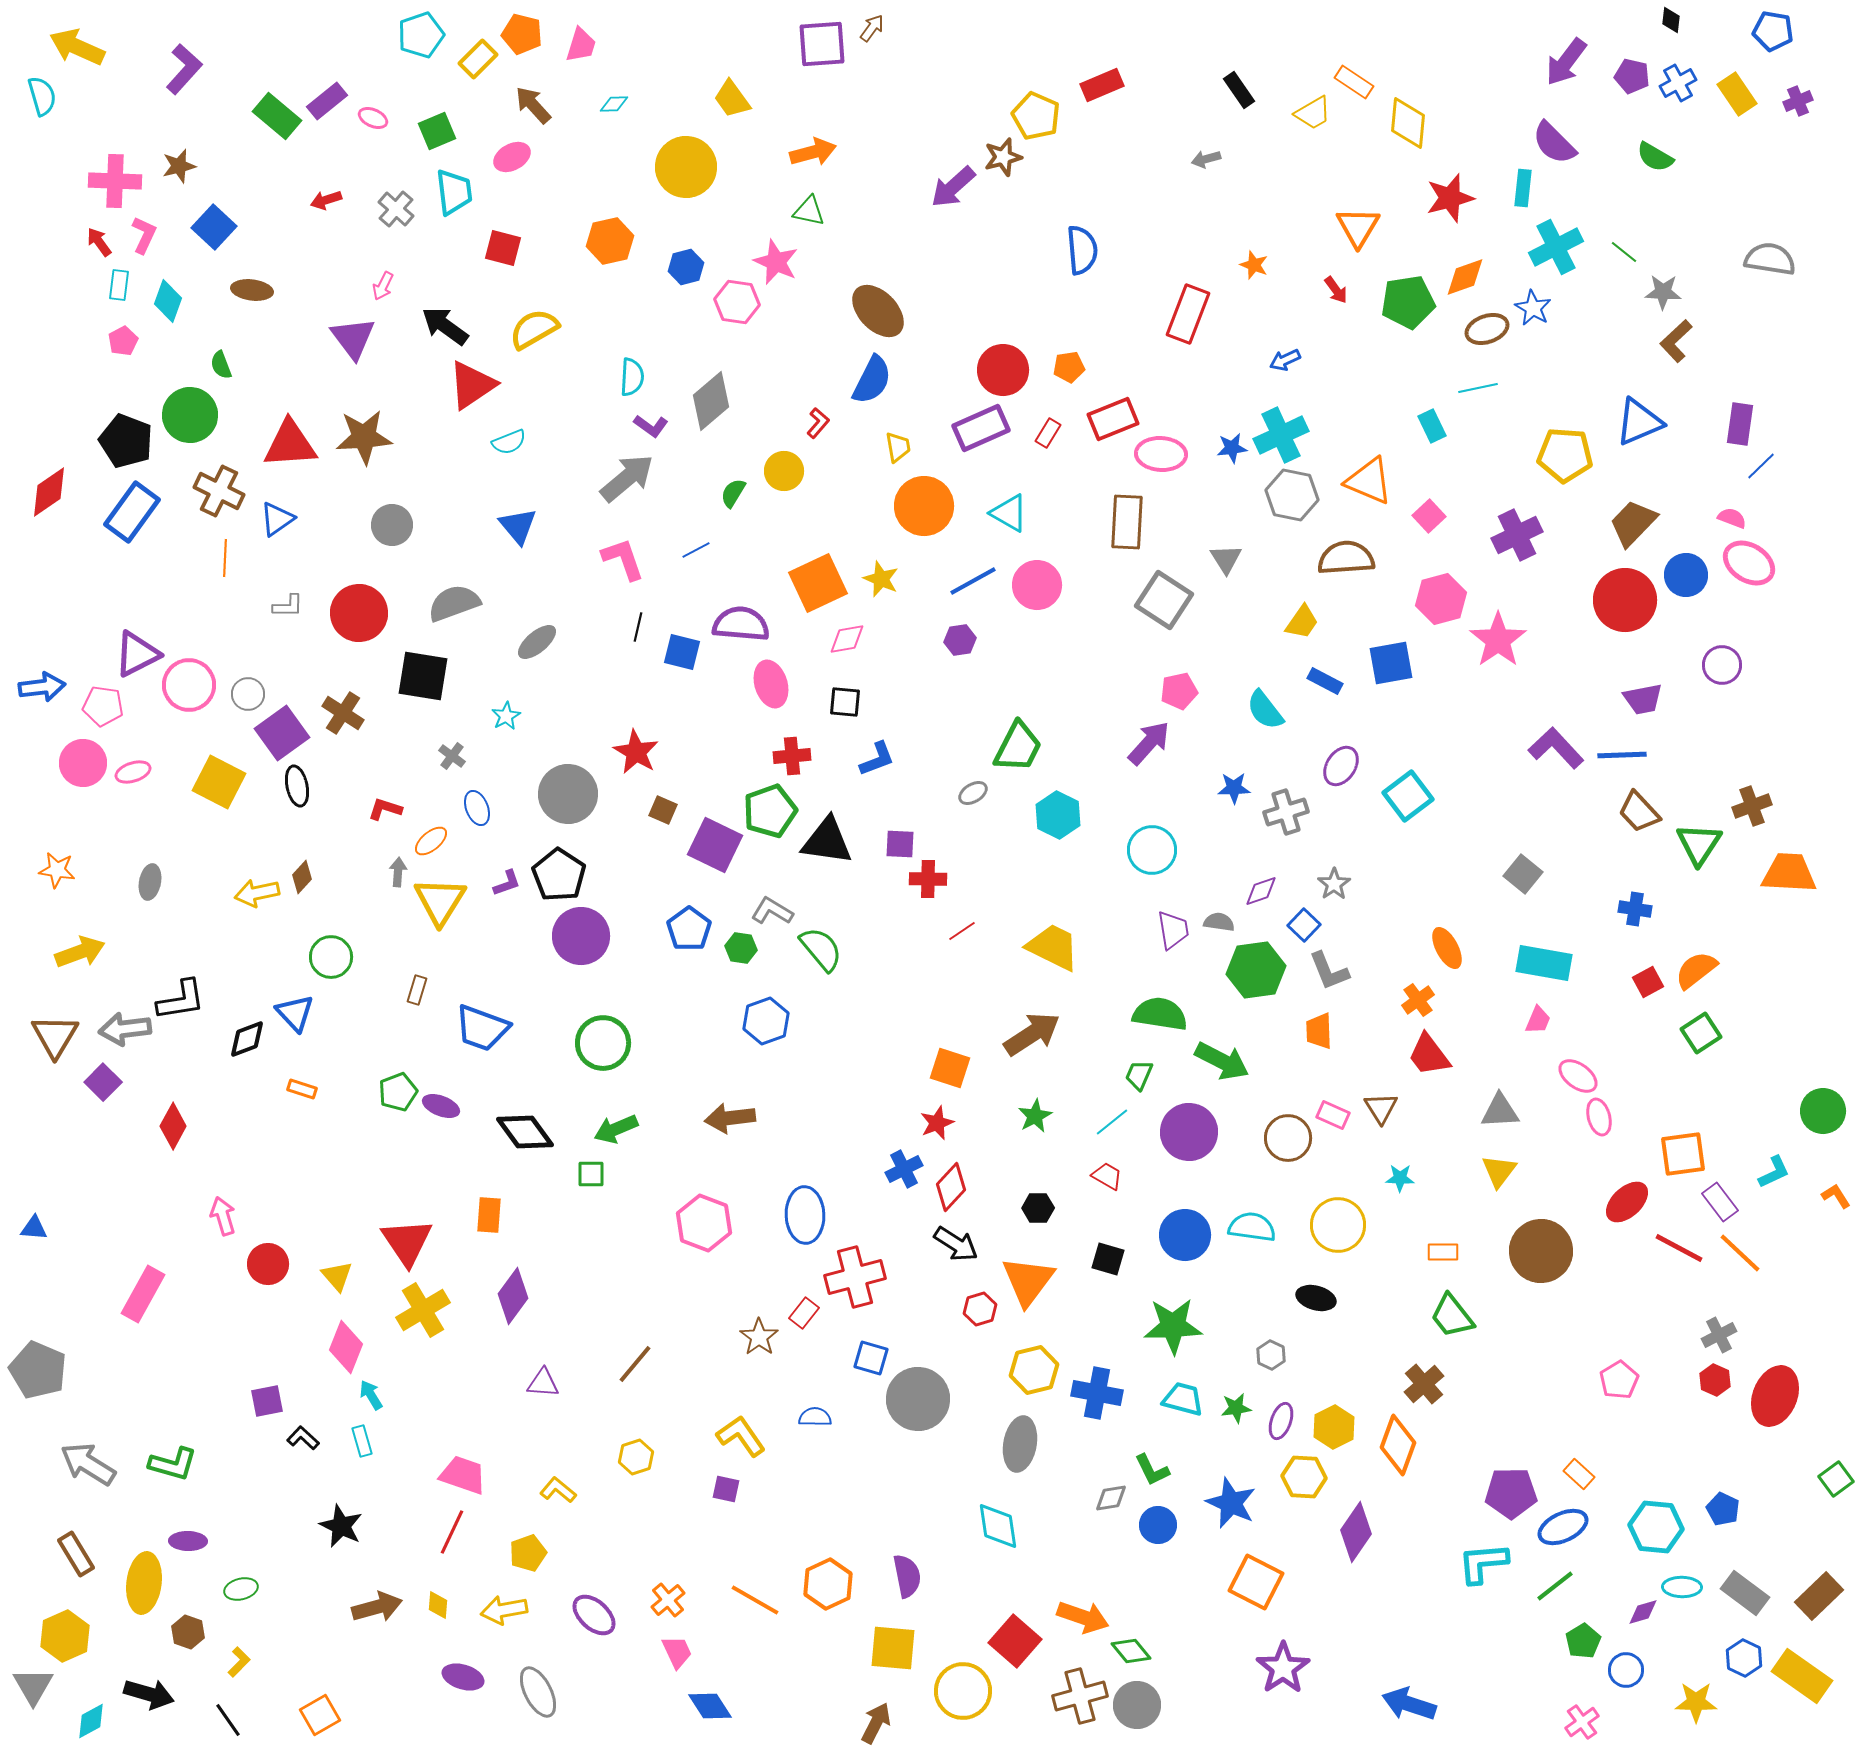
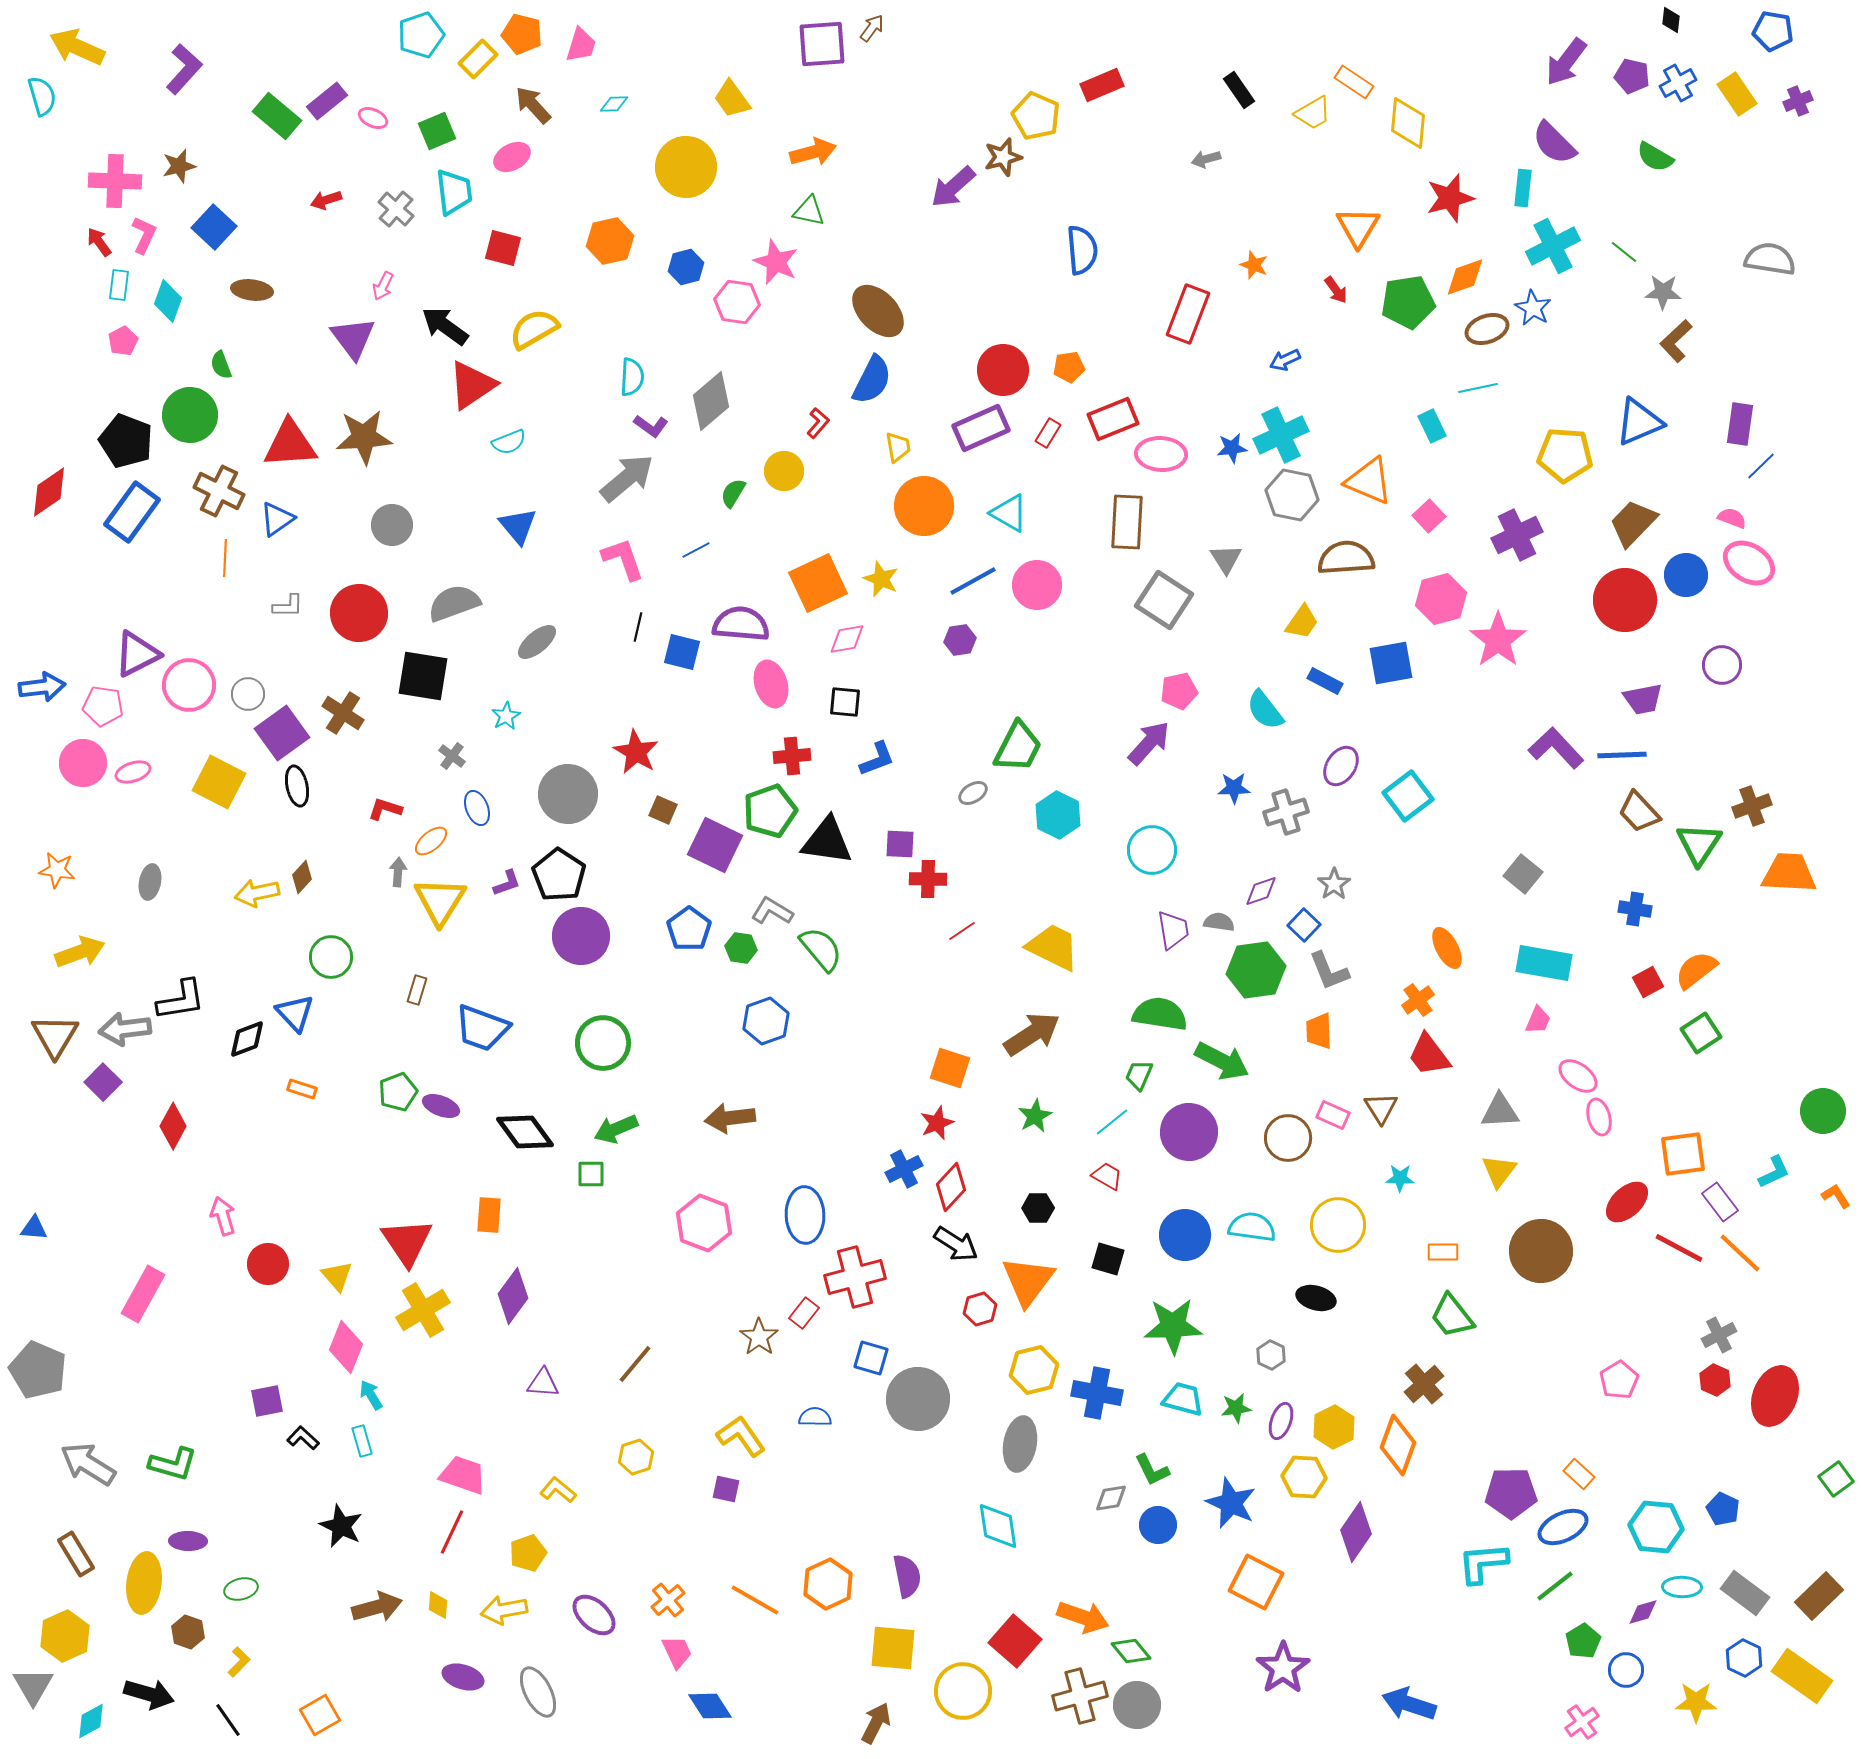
cyan cross at (1556, 247): moved 3 px left, 1 px up
